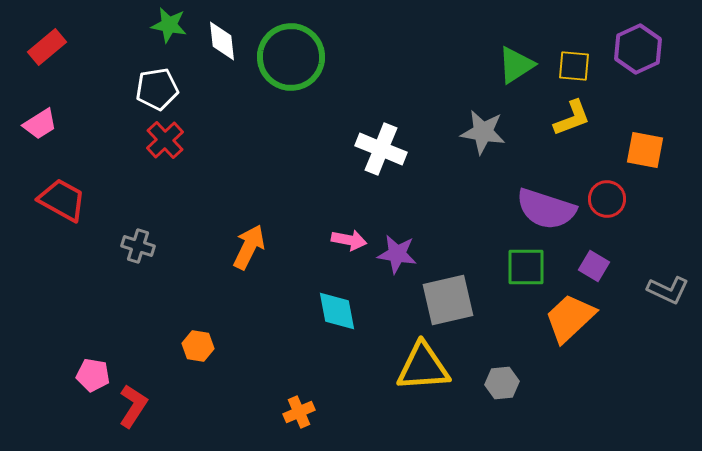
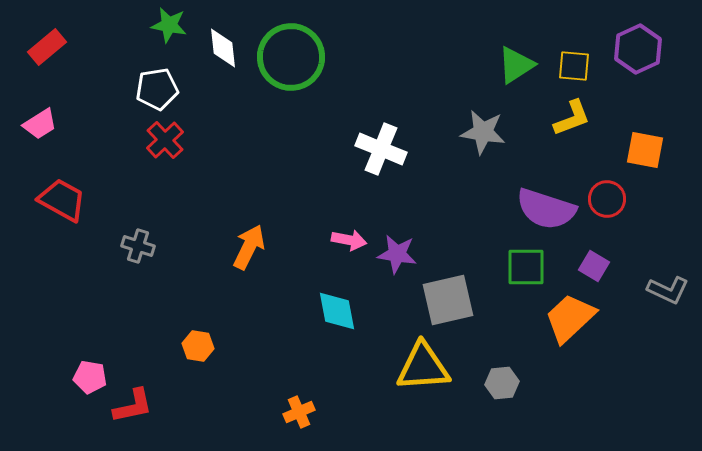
white diamond: moved 1 px right, 7 px down
pink pentagon: moved 3 px left, 2 px down
red L-shape: rotated 45 degrees clockwise
